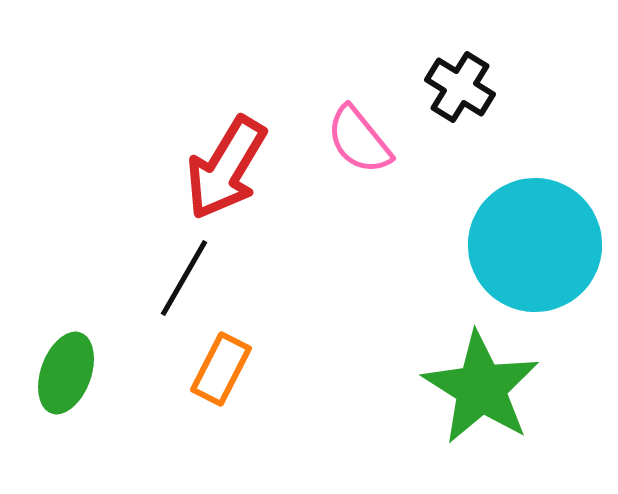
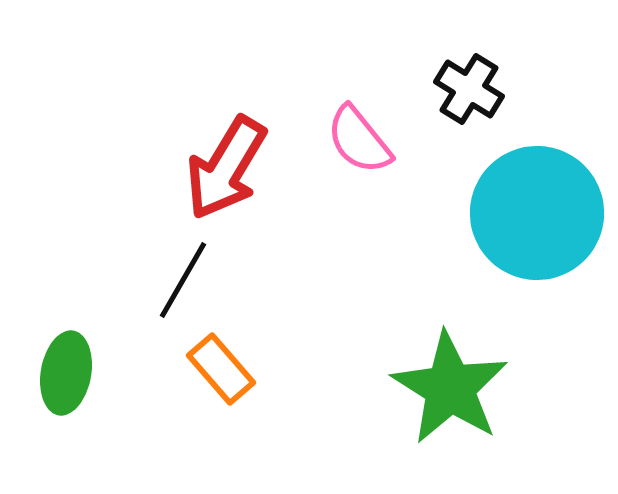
black cross: moved 9 px right, 2 px down
cyan circle: moved 2 px right, 32 px up
black line: moved 1 px left, 2 px down
orange rectangle: rotated 68 degrees counterclockwise
green ellipse: rotated 10 degrees counterclockwise
green star: moved 31 px left
